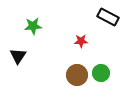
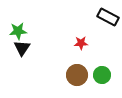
green star: moved 15 px left, 5 px down
red star: moved 2 px down
black triangle: moved 4 px right, 8 px up
green circle: moved 1 px right, 2 px down
